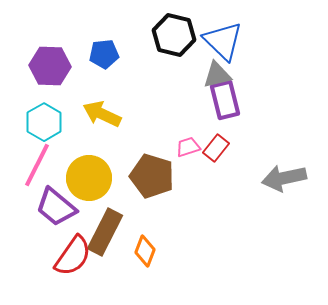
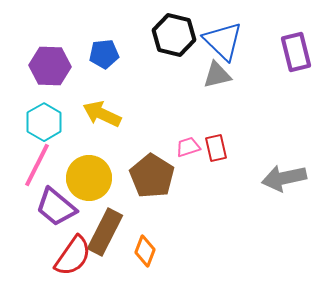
purple rectangle: moved 71 px right, 48 px up
red rectangle: rotated 52 degrees counterclockwise
brown pentagon: rotated 15 degrees clockwise
